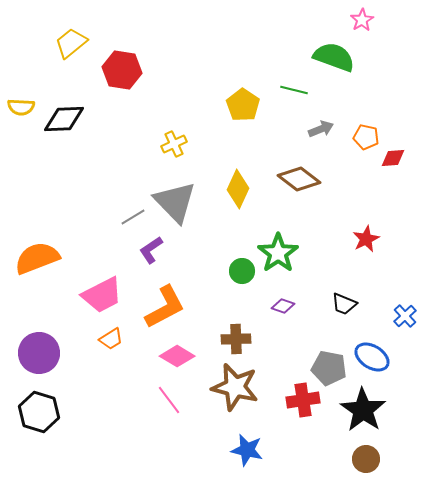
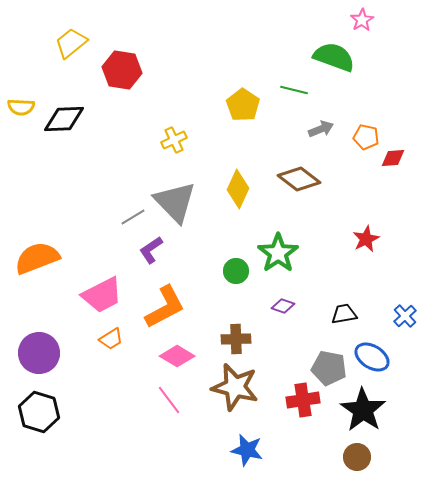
yellow cross: moved 4 px up
green circle: moved 6 px left
black trapezoid: moved 10 px down; rotated 148 degrees clockwise
brown circle: moved 9 px left, 2 px up
